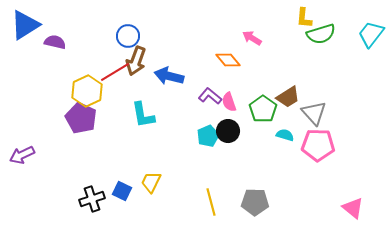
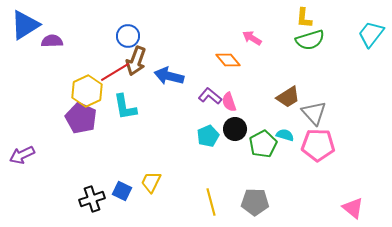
green semicircle: moved 11 px left, 6 px down
purple semicircle: moved 3 px left, 1 px up; rotated 15 degrees counterclockwise
green pentagon: moved 35 px down; rotated 8 degrees clockwise
cyan L-shape: moved 18 px left, 8 px up
black circle: moved 7 px right, 2 px up
